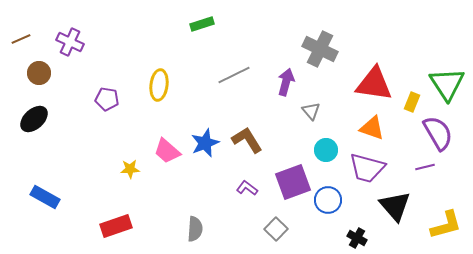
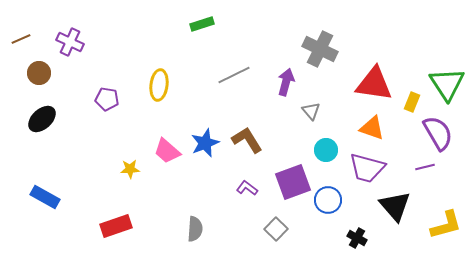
black ellipse: moved 8 px right
